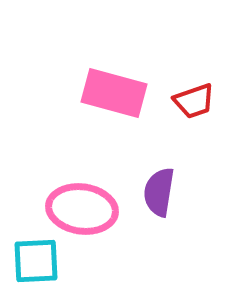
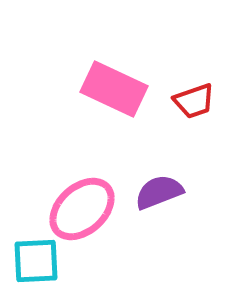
pink rectangle: moved 4 px up; rotated 10 degrees clockwise
purple semicircle: rotated 60 degrees clockwise
pink ellipse: rotated 50 degrees counterclockwise
